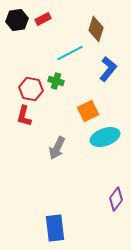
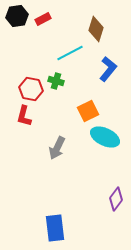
black hexagon: moved 4 px up
cyan ellipse: rotated 44 degrees clockwise
